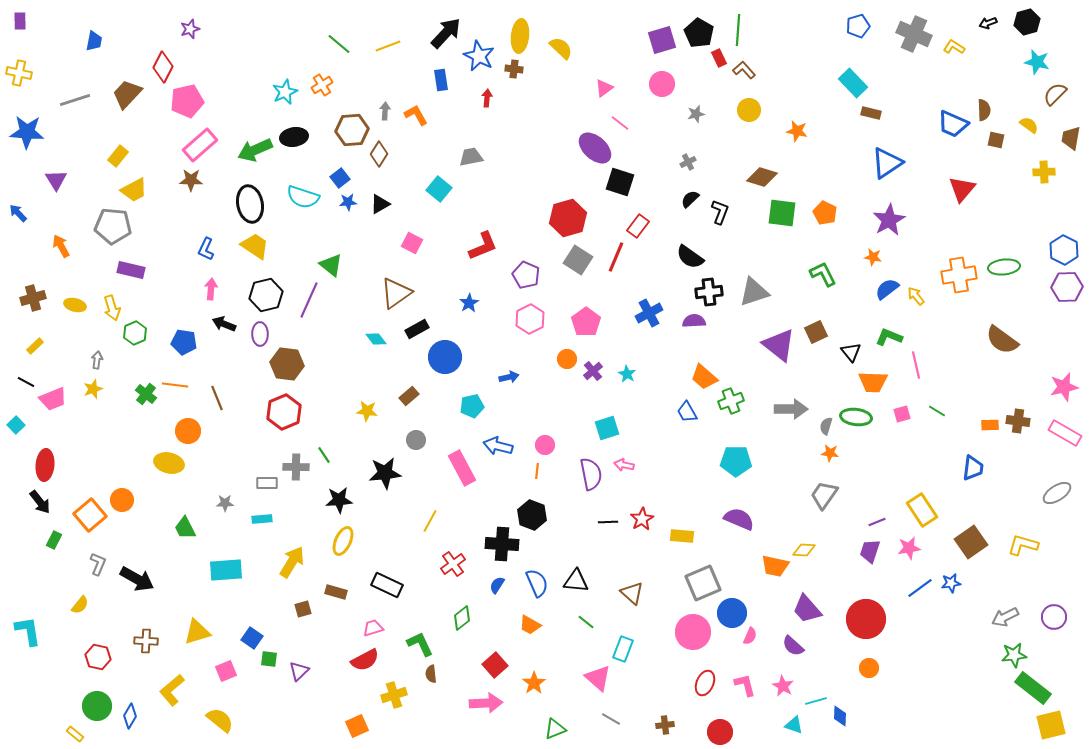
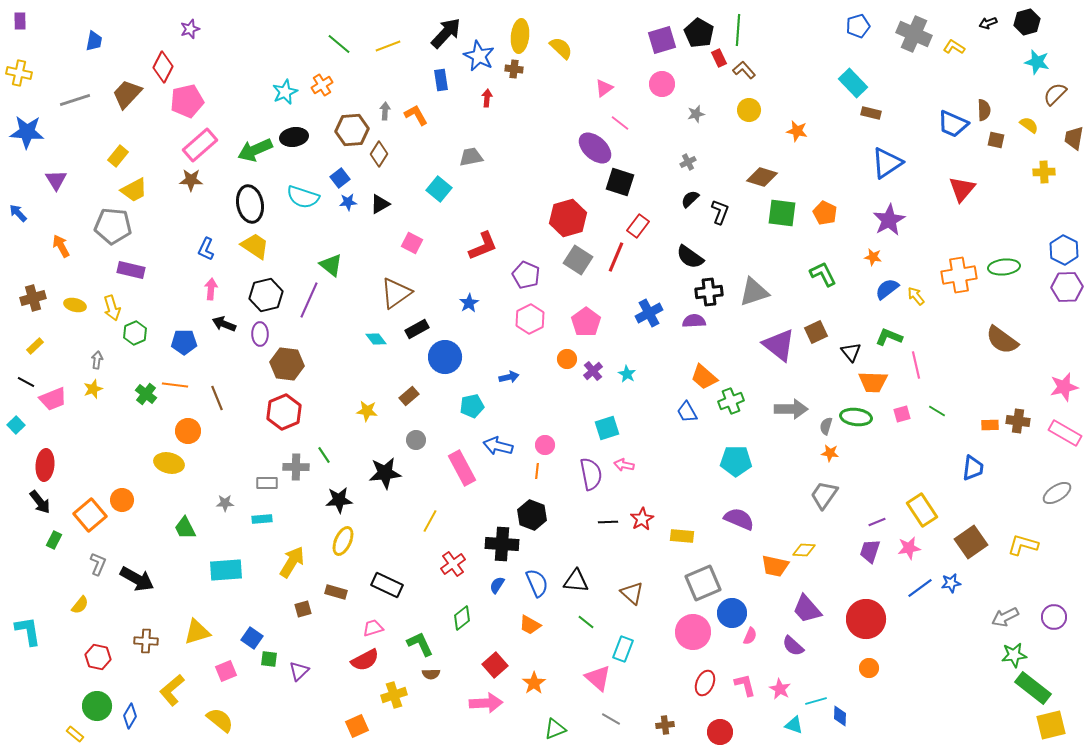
brown trapezoid at (1071, 138): moved 3 px right
blue pentagon at (184, 342): rotated 10 degrees counterclockwise
brown semicircle at (431, 674): rotated 84 degrees counterclockwise
pink star at (783, 686): moved 3 px left, 3 px down
